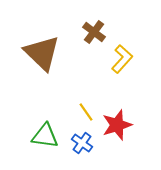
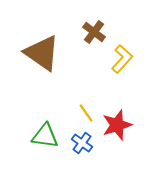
brown triangle: rotated 9 degrees counterclockwise
yellow line: moved 1 px down
